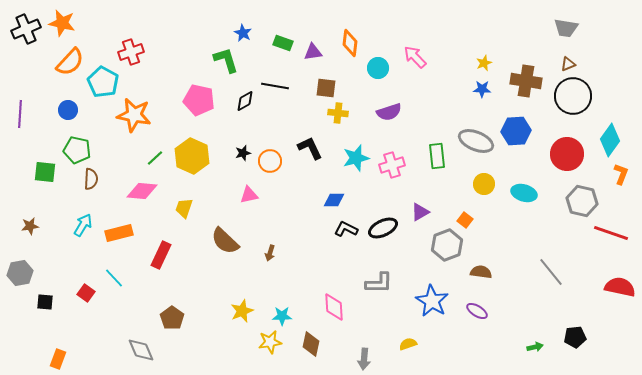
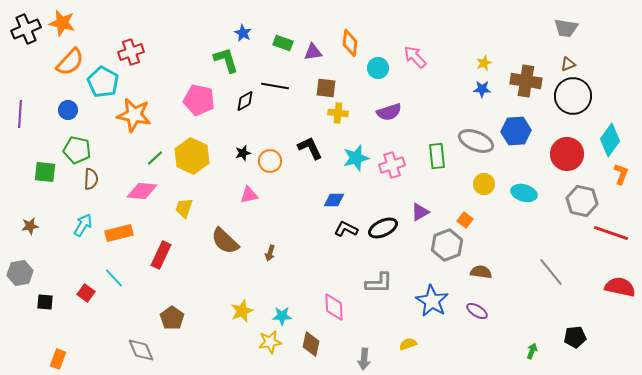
green arrow at (535, 347): moved 3 px left, 4 px down; rotated 56 degrees counterclockwise
